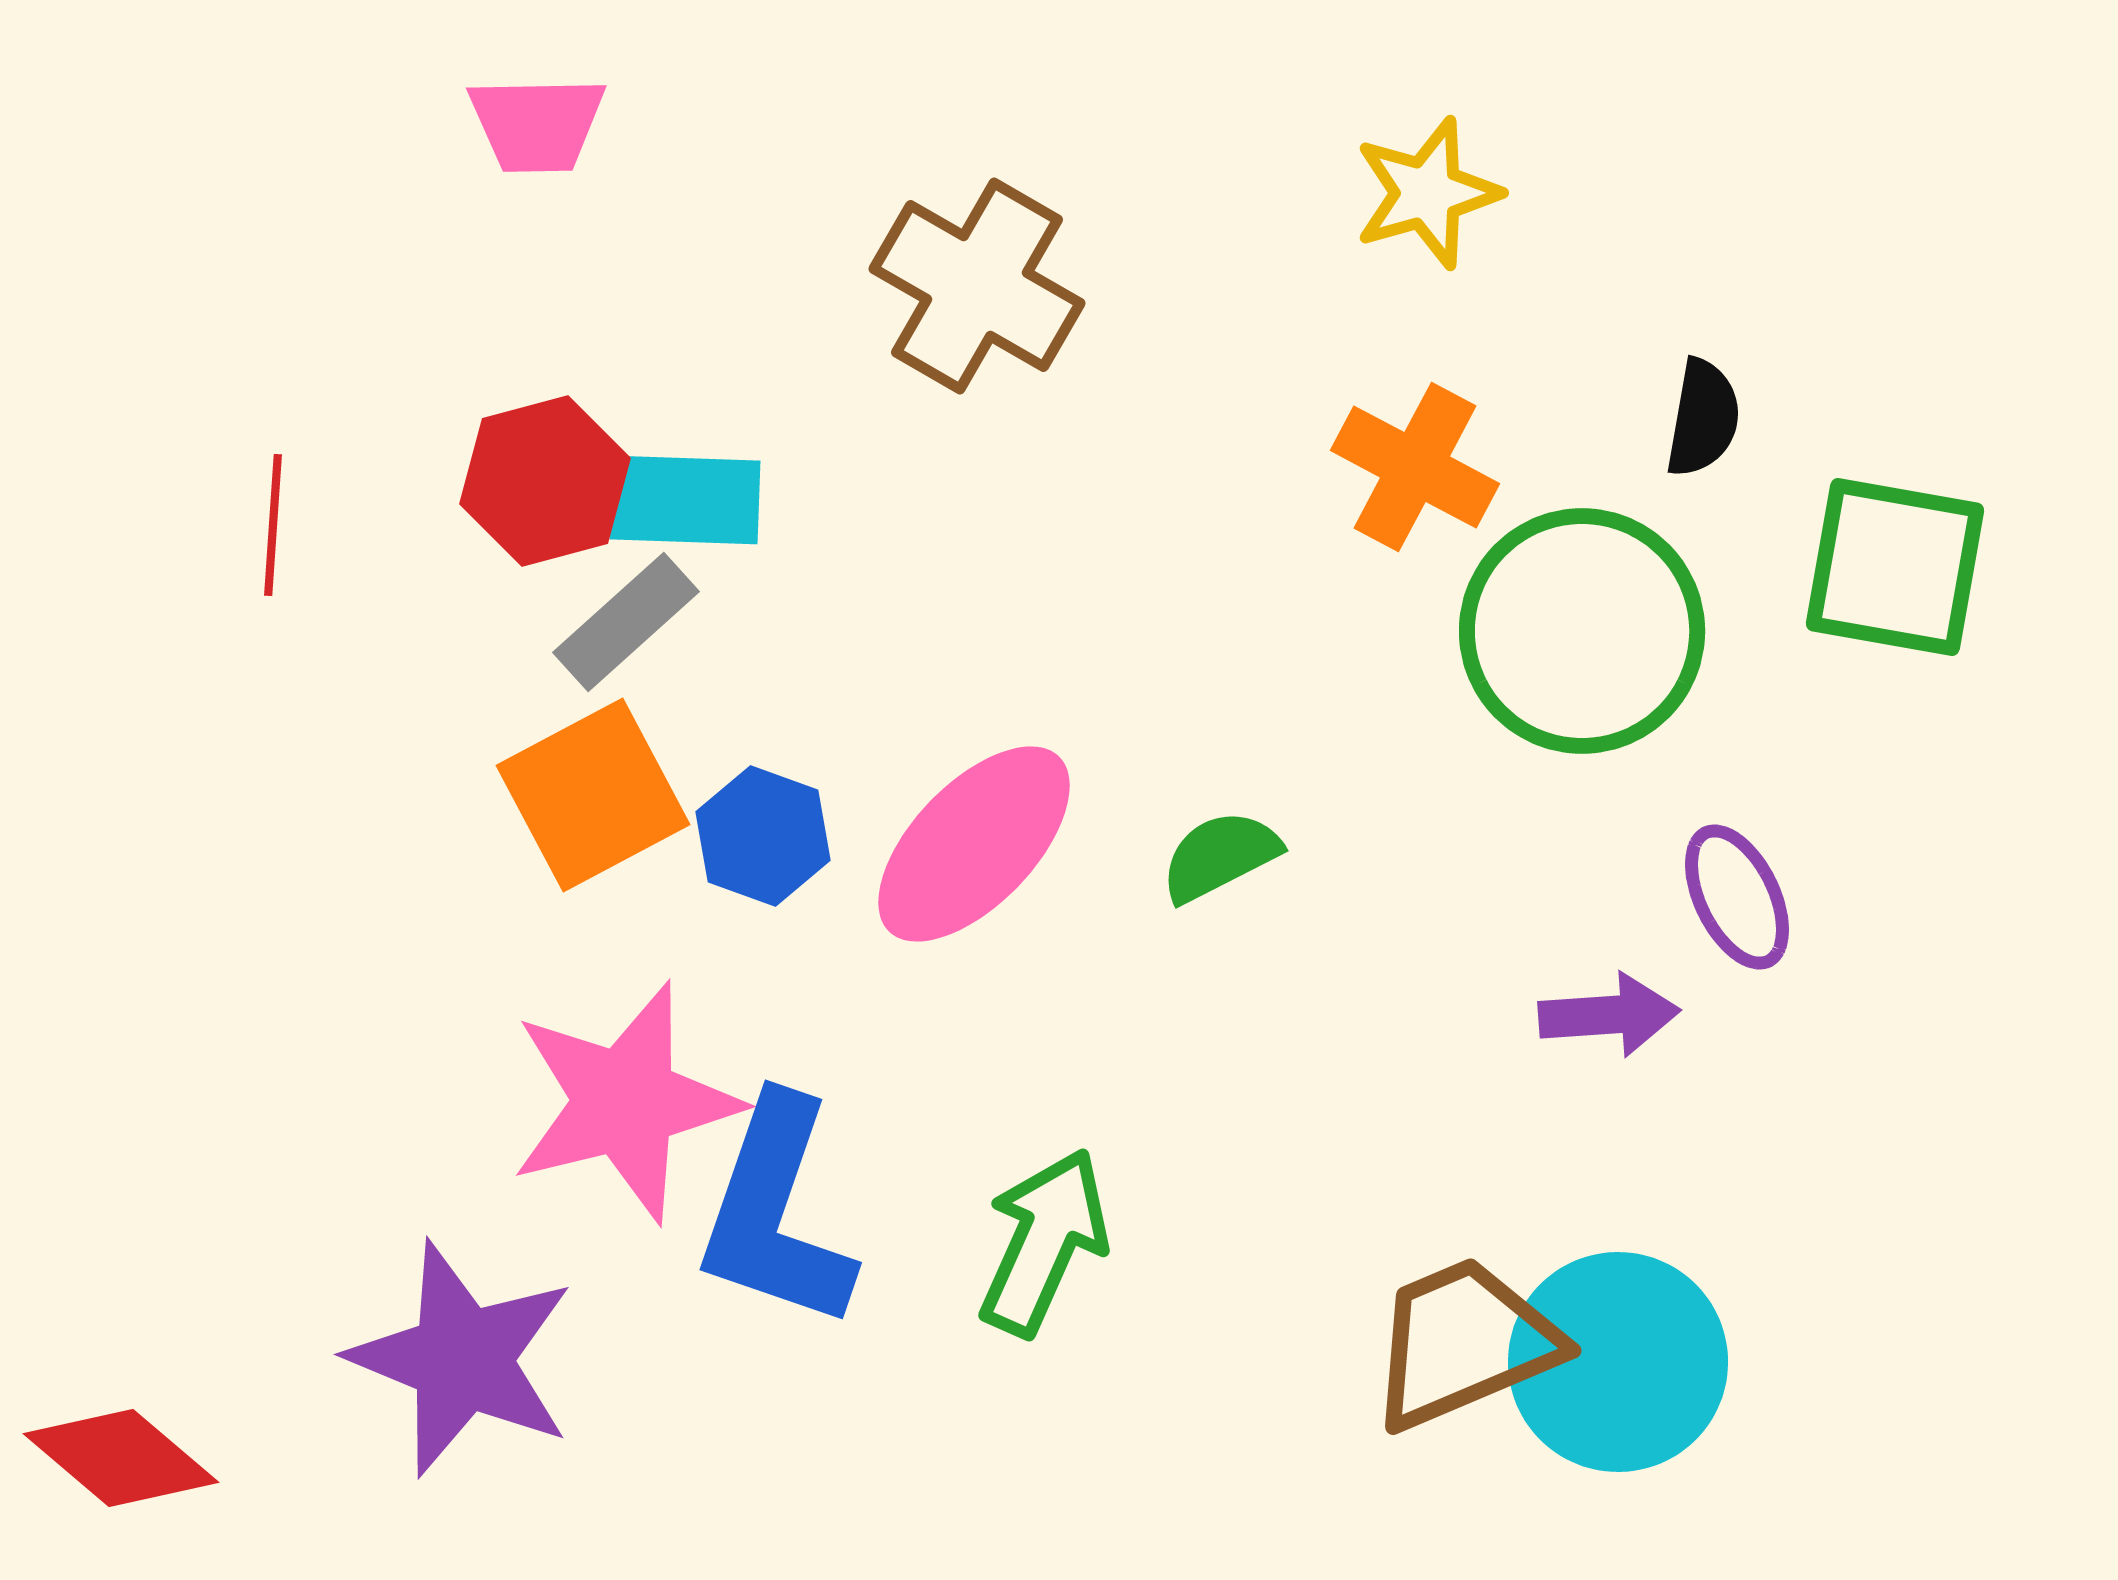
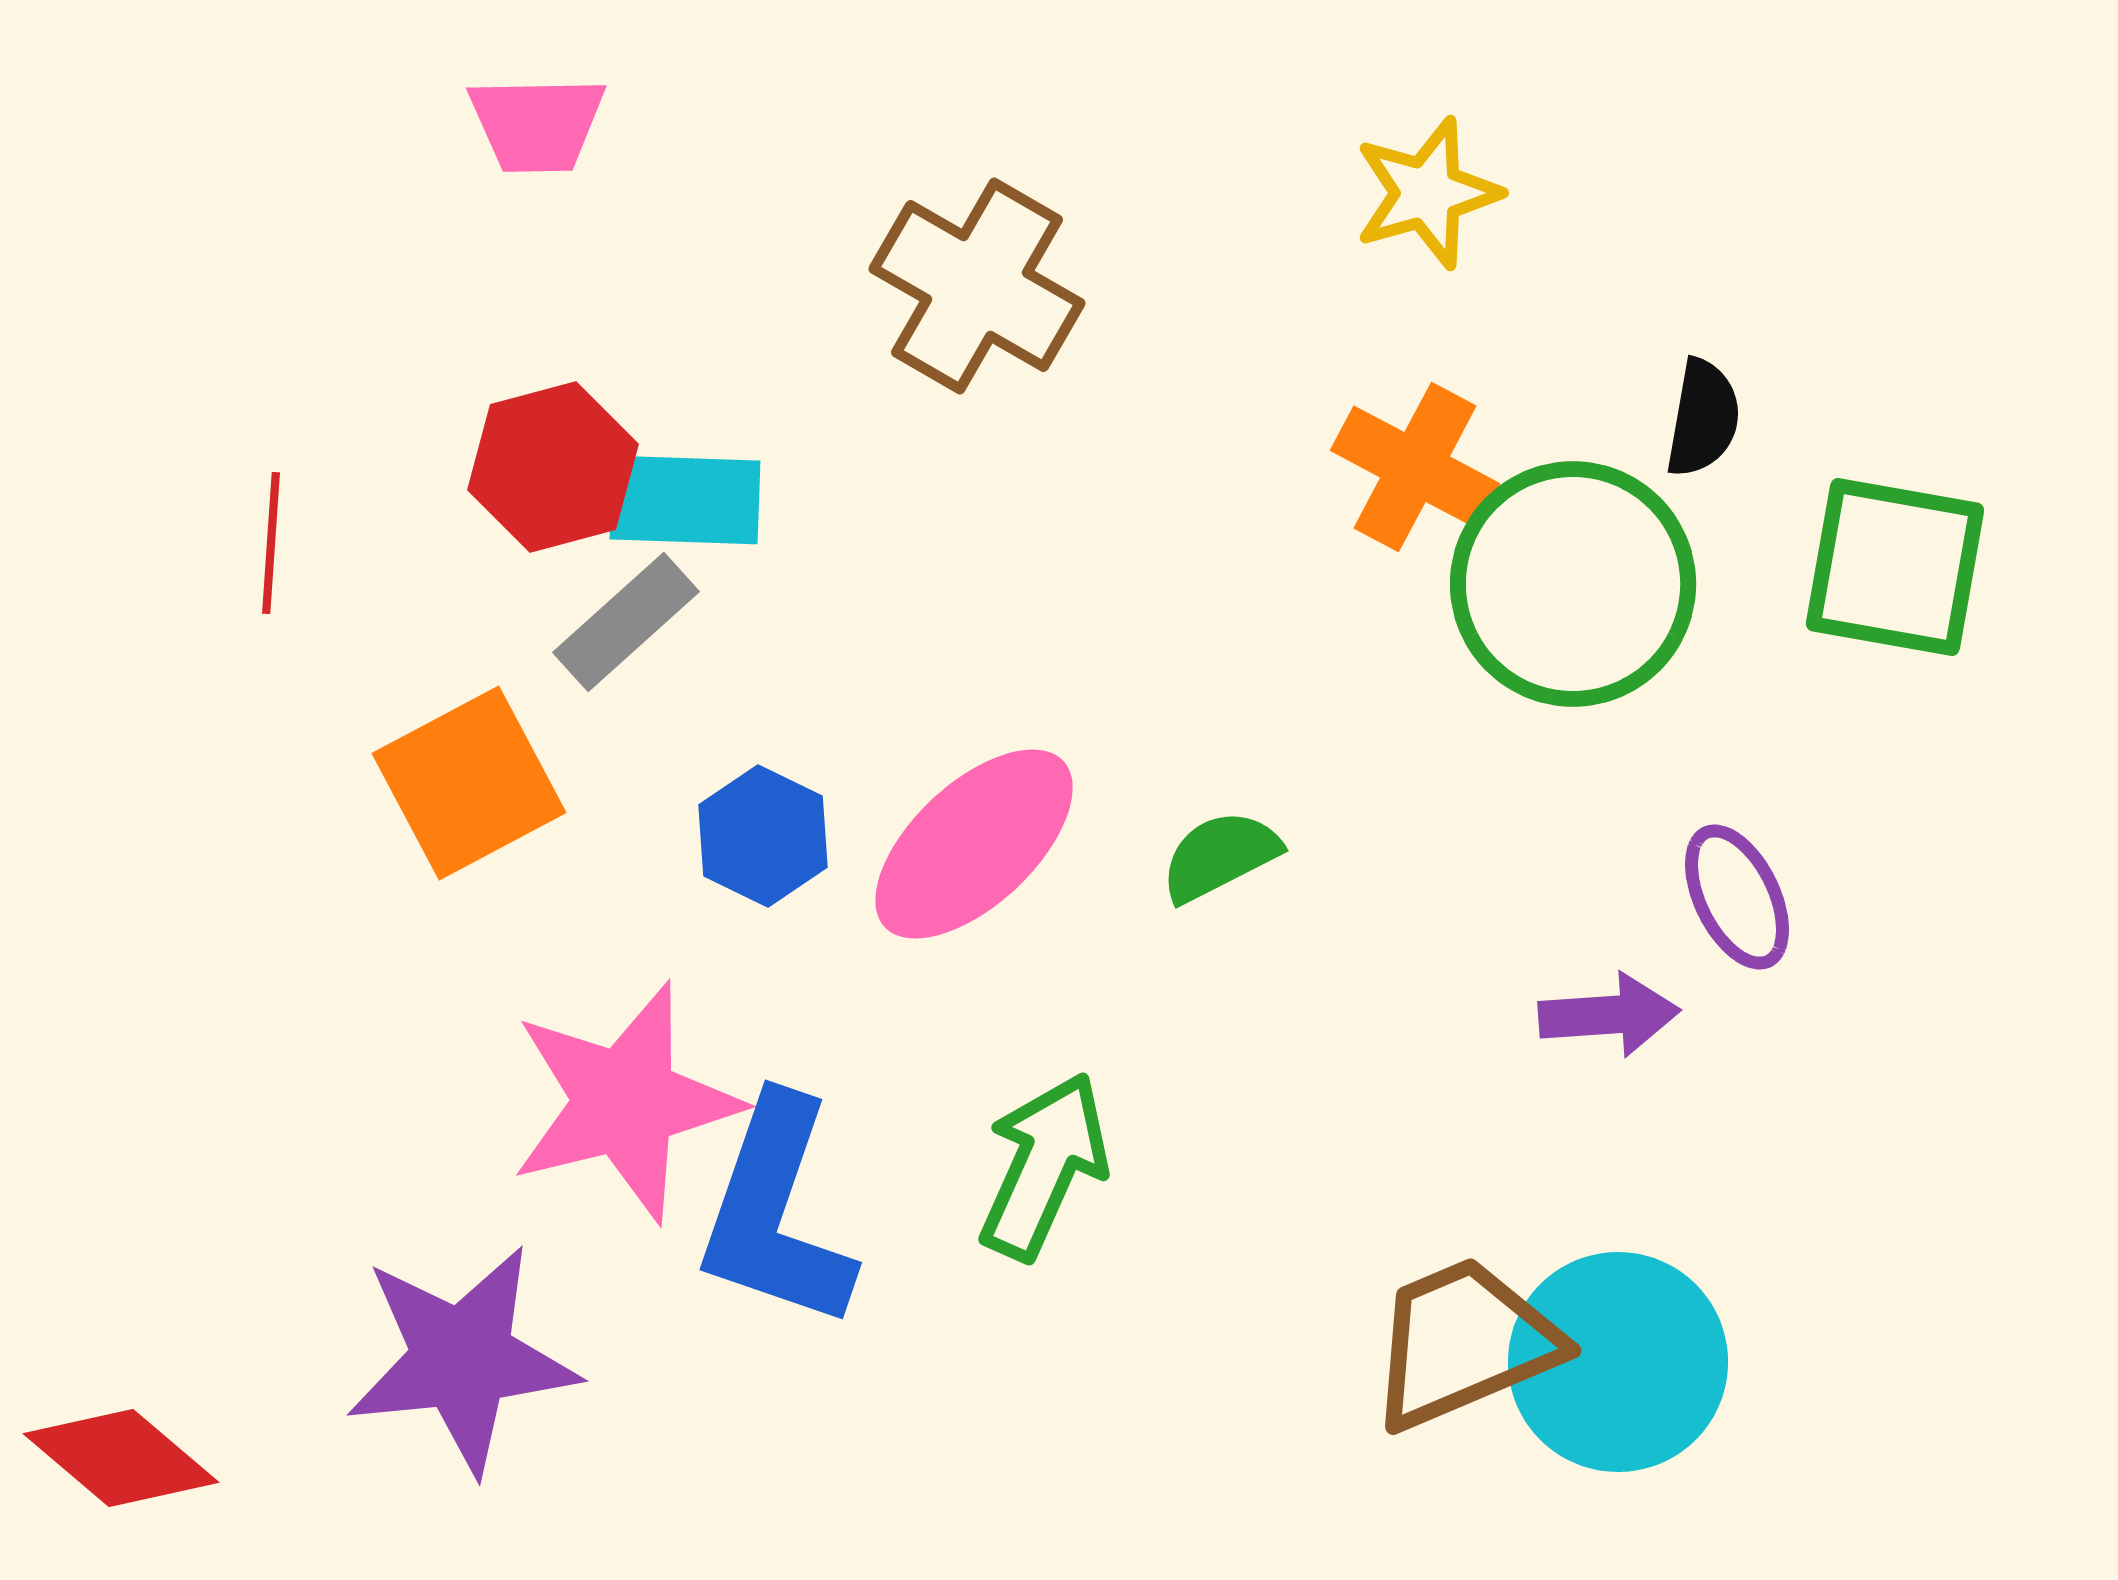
red hexagon: moved 8 px right, 14 px up
red line: moved 2 px left, 18 px down
green circle: moved 9 px left, 47 px up
orange square: moved 124 px left, 12 px up
blue hexagon: rotated 6 degrees clockwise
pink ellipse: rotated 3 degrees clockwise
green arrow: moved 76 px up
purple star: rotated 28 degrees counterclockwise
